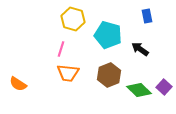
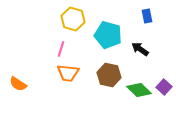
brown hexagon: rotated 25 degrees counterclockwise
